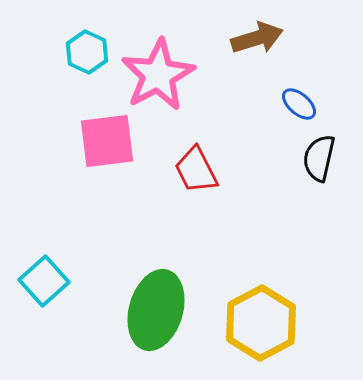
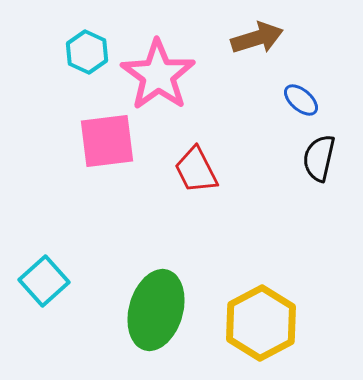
pink star: rotated 8 degrees counterclockwise
blue ellipse: moved 2 px right, 4 px up
